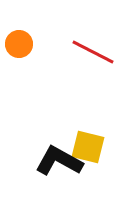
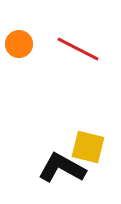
red line: moved 15 px left, 3 px up
black L-shape: moved 3 px right, 7 px down
